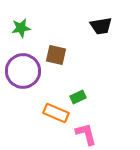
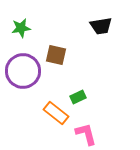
orange rectangle: rotated 15 degrees clockwise
